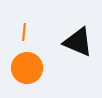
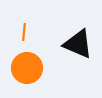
black triangle: moved 2 px down
